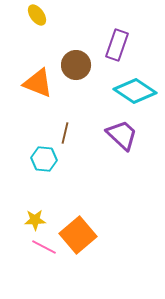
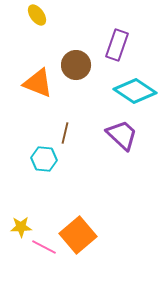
yellow star: moved 14 px left, 7 px down
